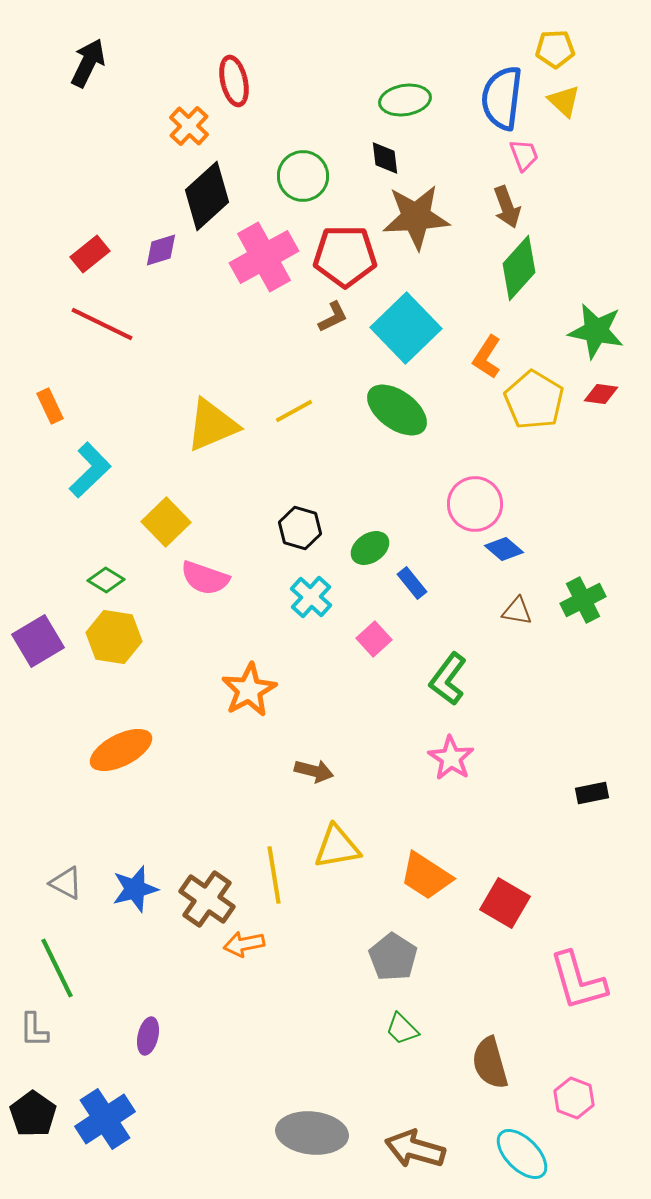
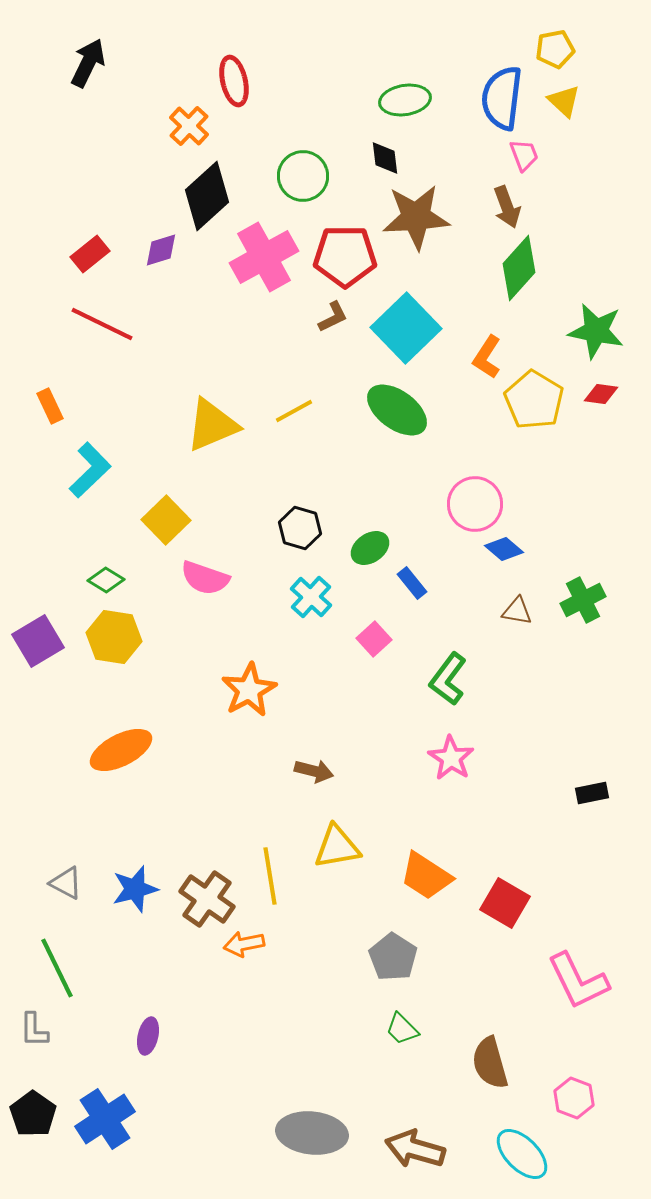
yellow pentagon at (555, 49): rotated 9 degrees counterclockwise
yellow square at (166, 522): moved 2 px up
yellow line at (274, 875): moved 4 px left, 1 px down
pink L-shape at (578, 981): rotated 10 degrees counterclockwise
